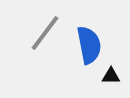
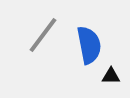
gray line: moved 2 px left, 2 px down
